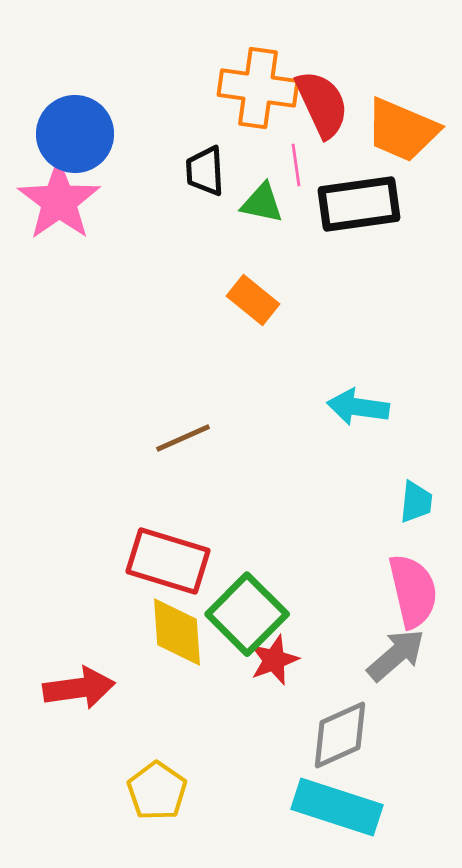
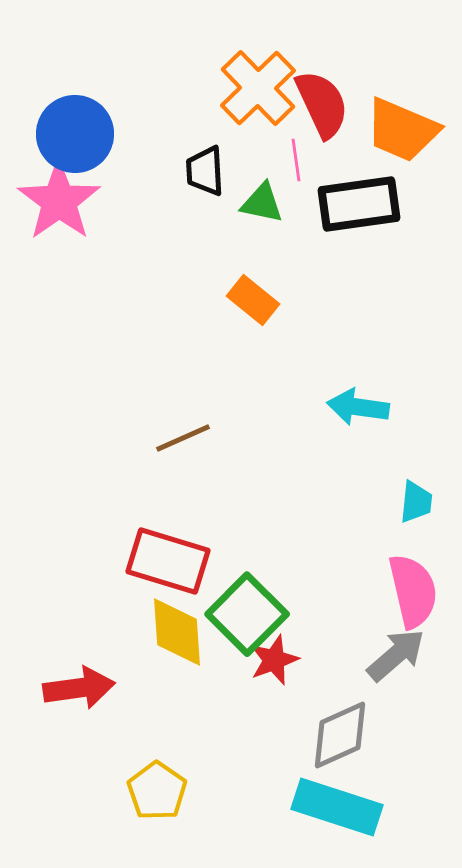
orange cross: rotated 38 degrees clockwise
pink line: moved 5 px up
